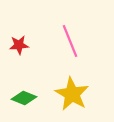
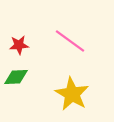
pink line: rotated 32 degrees counterclockwise
green diamond: moved 8 px left, 21 px up; rotated 25 degrees counterclockwise
